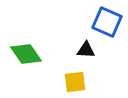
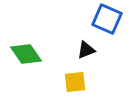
blue square: moved 3 px up
black triangle: rotated 24 degrees counterclockwise
